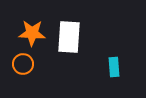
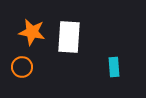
orange star: moved 1 px up; rotated 8 degrees clockwise
orange circle: moved 1 px left, 3 px down
